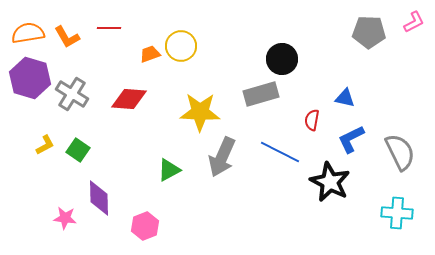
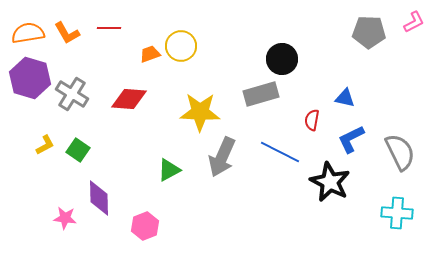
orange L-shape: moved 4 px up
